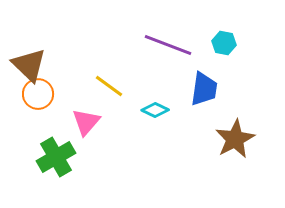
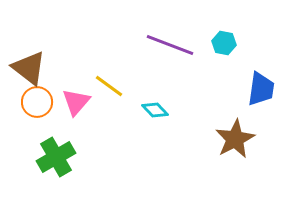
purple line: moved 2 px right
brown triangle: moved 3 px down; rotated 6 degrees counterclockwise
blue trapezoid: moved 57 px right
orange circle: moved 1 px left, 8 px down
cyan diamond: rotated 20 degrees clockwise
pink triangle: moved 10 px left, 20 px up
